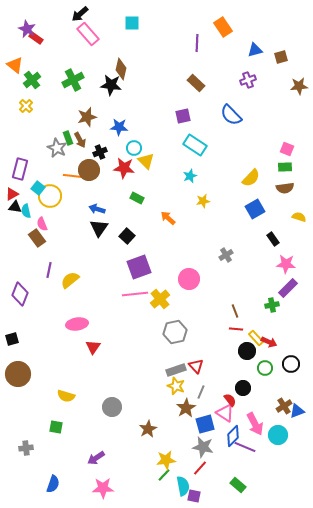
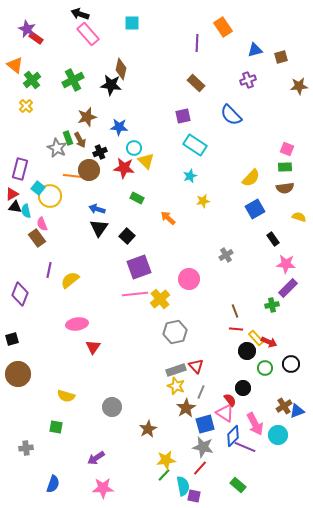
black arrow at (80, 14): rotated 60 degrees clockwise
